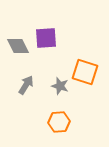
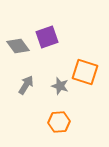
purple square: moved 1 px right, 1 px up; rotated 15 degrees counterclockwise
gray diamond: rotated 10 degrees counterclockwise
